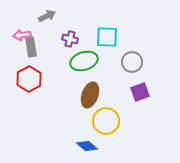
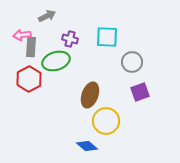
gray rectangle: rotated 12 degrees clockwise
green ellipse: moved 28 px left
